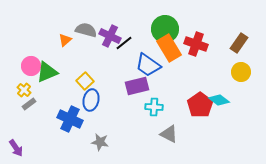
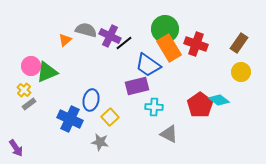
yellow square: moved 25 px right, 36 px down
